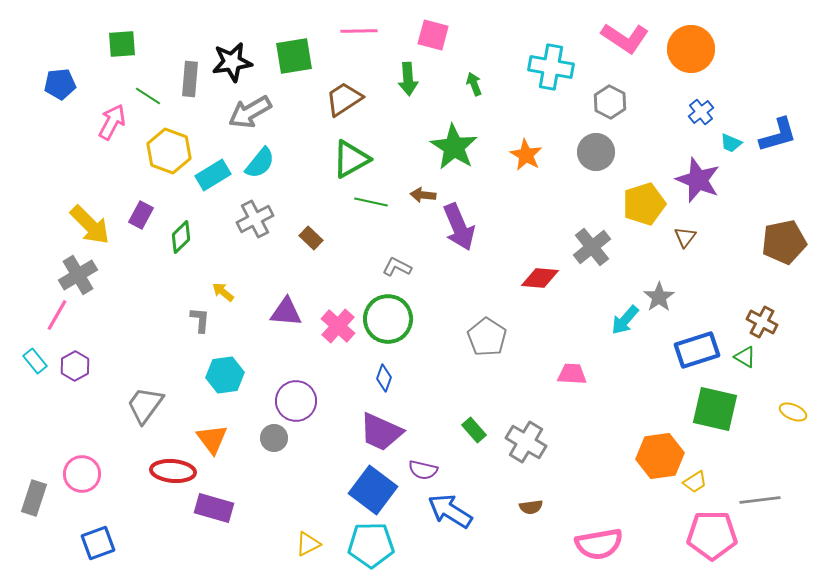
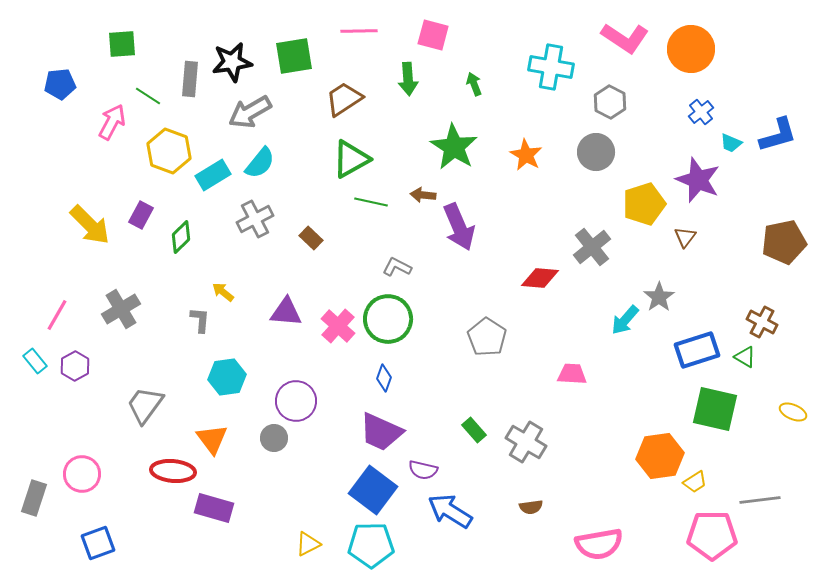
gray cross at (78, 275): moved 43 px right, 34 px down
cyan hexagon at (225, 375): moved 2 px right, 2 px down
